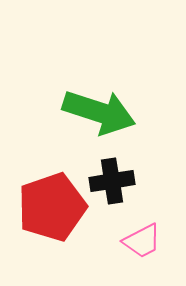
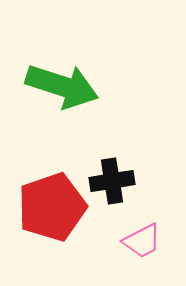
green arrow: moved 37 px left, 26 px up
